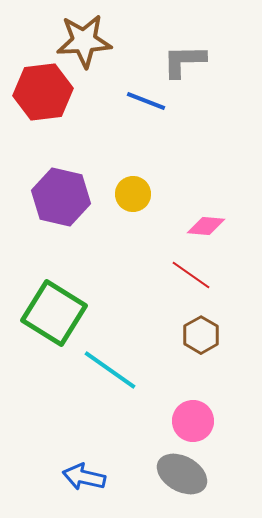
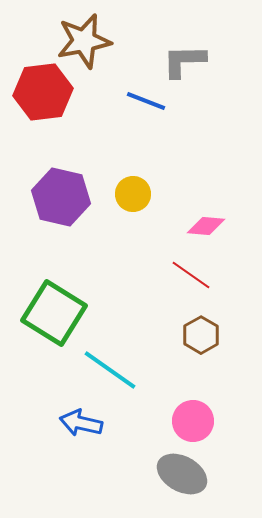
brown star: rotated 8 degrees counterclockwise
blue arrow: moved 3 px left, 54 px up
